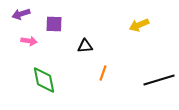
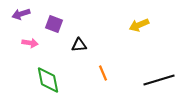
purple square: rotated 18 degrees clockwise
pink arrow: moved 1 px right, 2 px down
black triangle: moved 6 px left, 1 px up
orange line: rotated 42 degrees counterclockwise
green diamond: moved 4 px right
